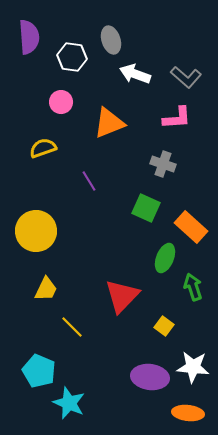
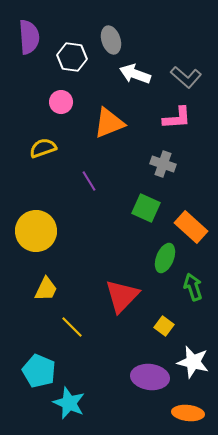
white star: moved 5 px up; rotated 8 degrees clockwise
